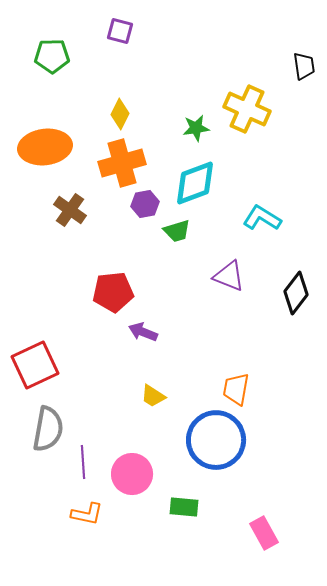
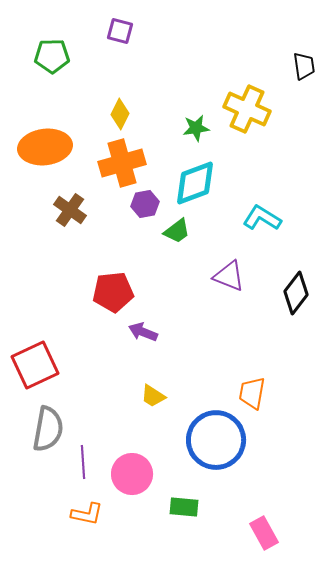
green trapezoid: rotated 20 degrees counterclockwise
orange trapezoid: moved 16 px right, 4 px down
